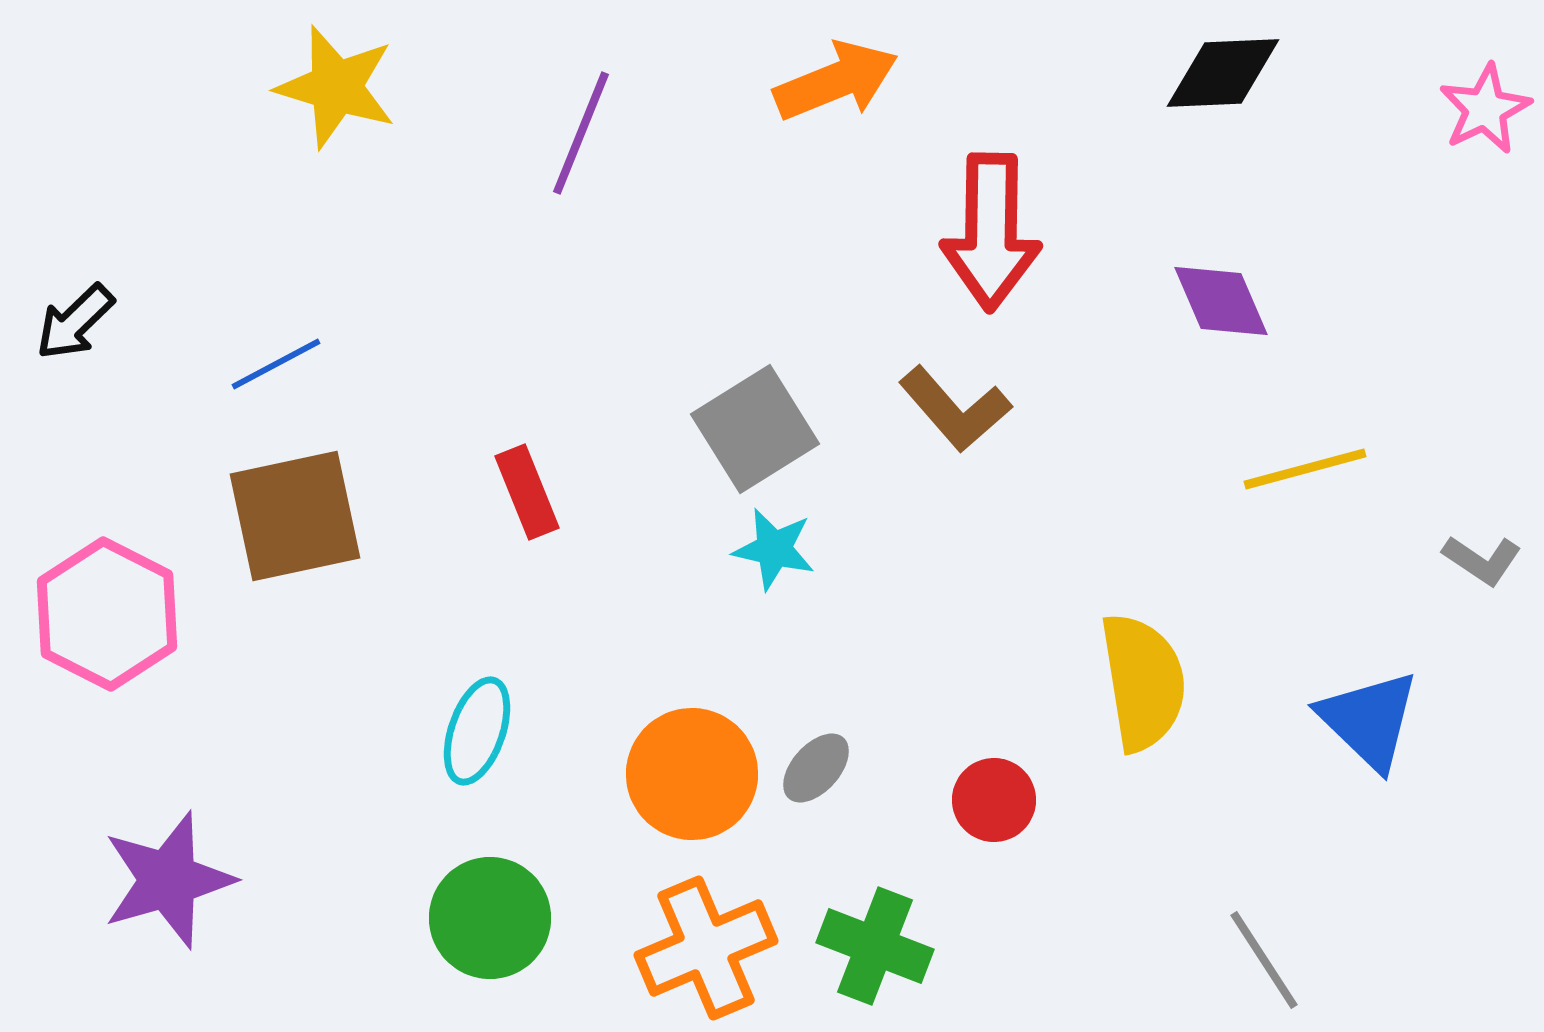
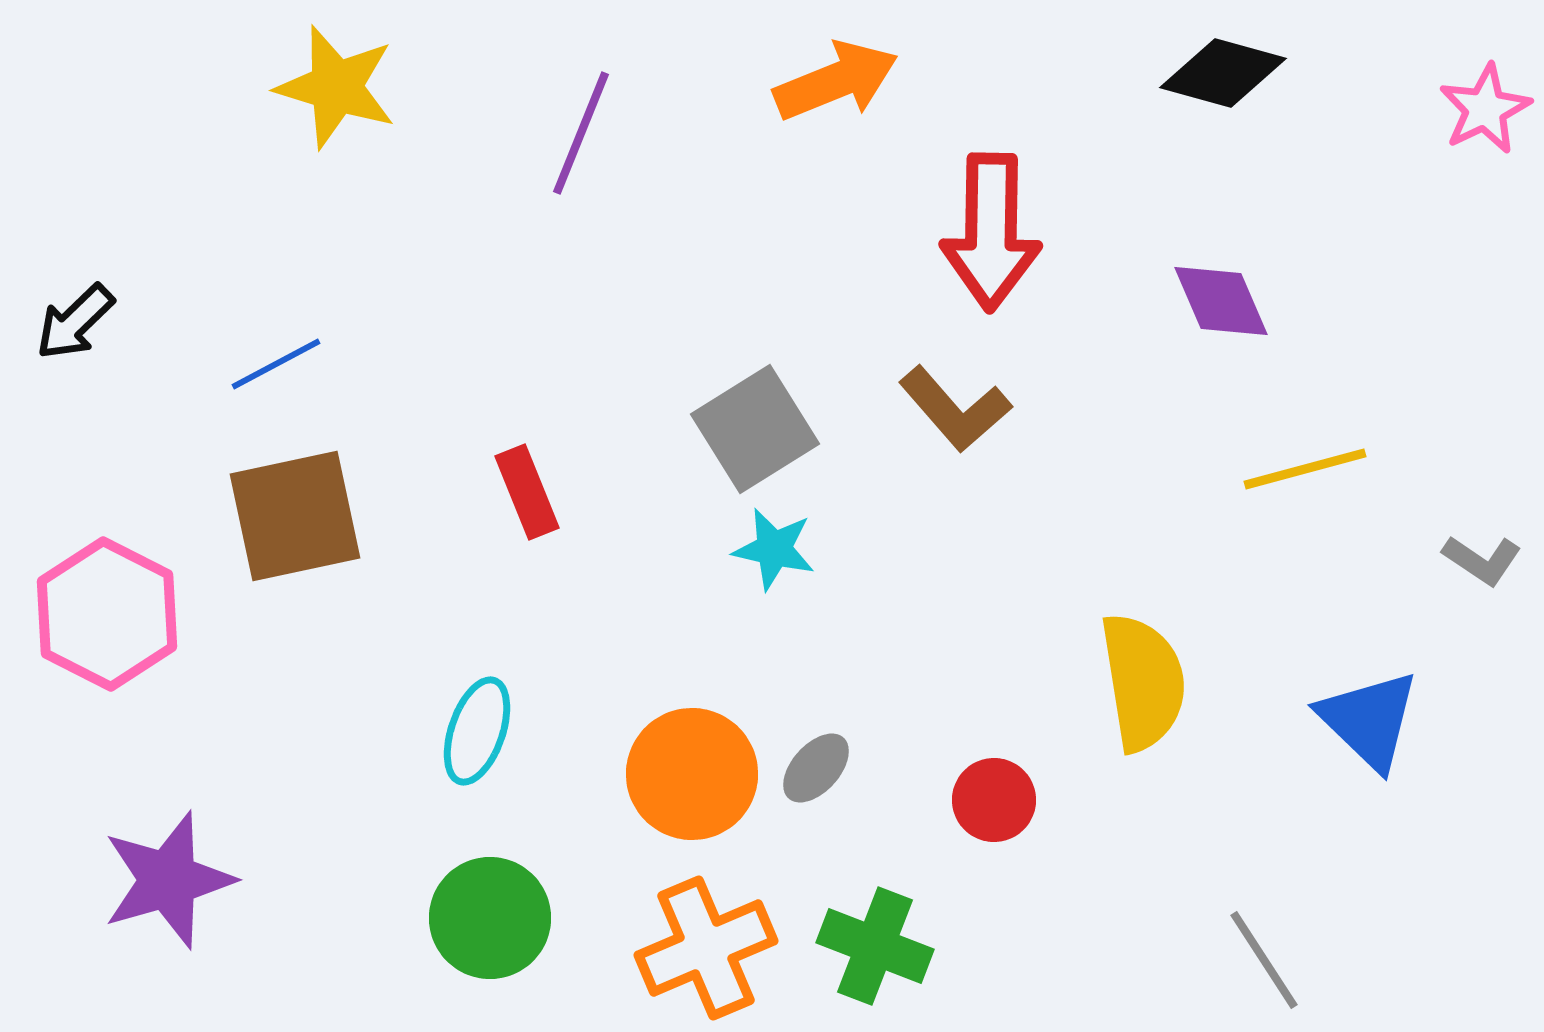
black diamond: rotated 18 degrees clockwise
